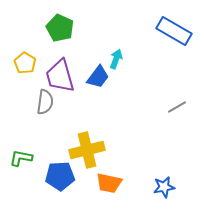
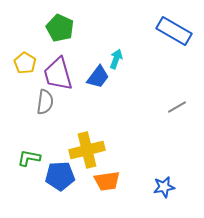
purple trapezoid: moved 2 px left, 2 px up
green L-shape: moved 8 px right
orange trapezoid: moved 2 px left, 2 px up; rotated 20 degrees counterclockwise
